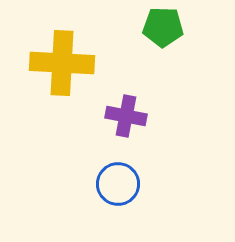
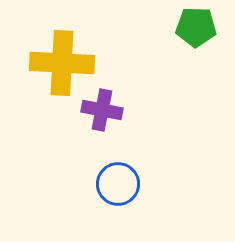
green pentagon: moved 33 px right
purple cross: moved 24 px left, 6 px up
